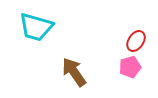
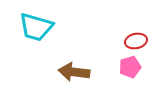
red ellipse: rotated 45 degrees clockwise
brown arrow: rotated 48 degrees counterclockwise
